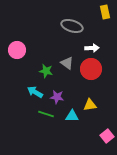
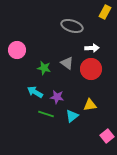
yellow rectangle: rotated 40 degrees clockwise
green star: moved 2 px left, 3 px up
cyan triangle: rotated 40 degrees counterclockwise
